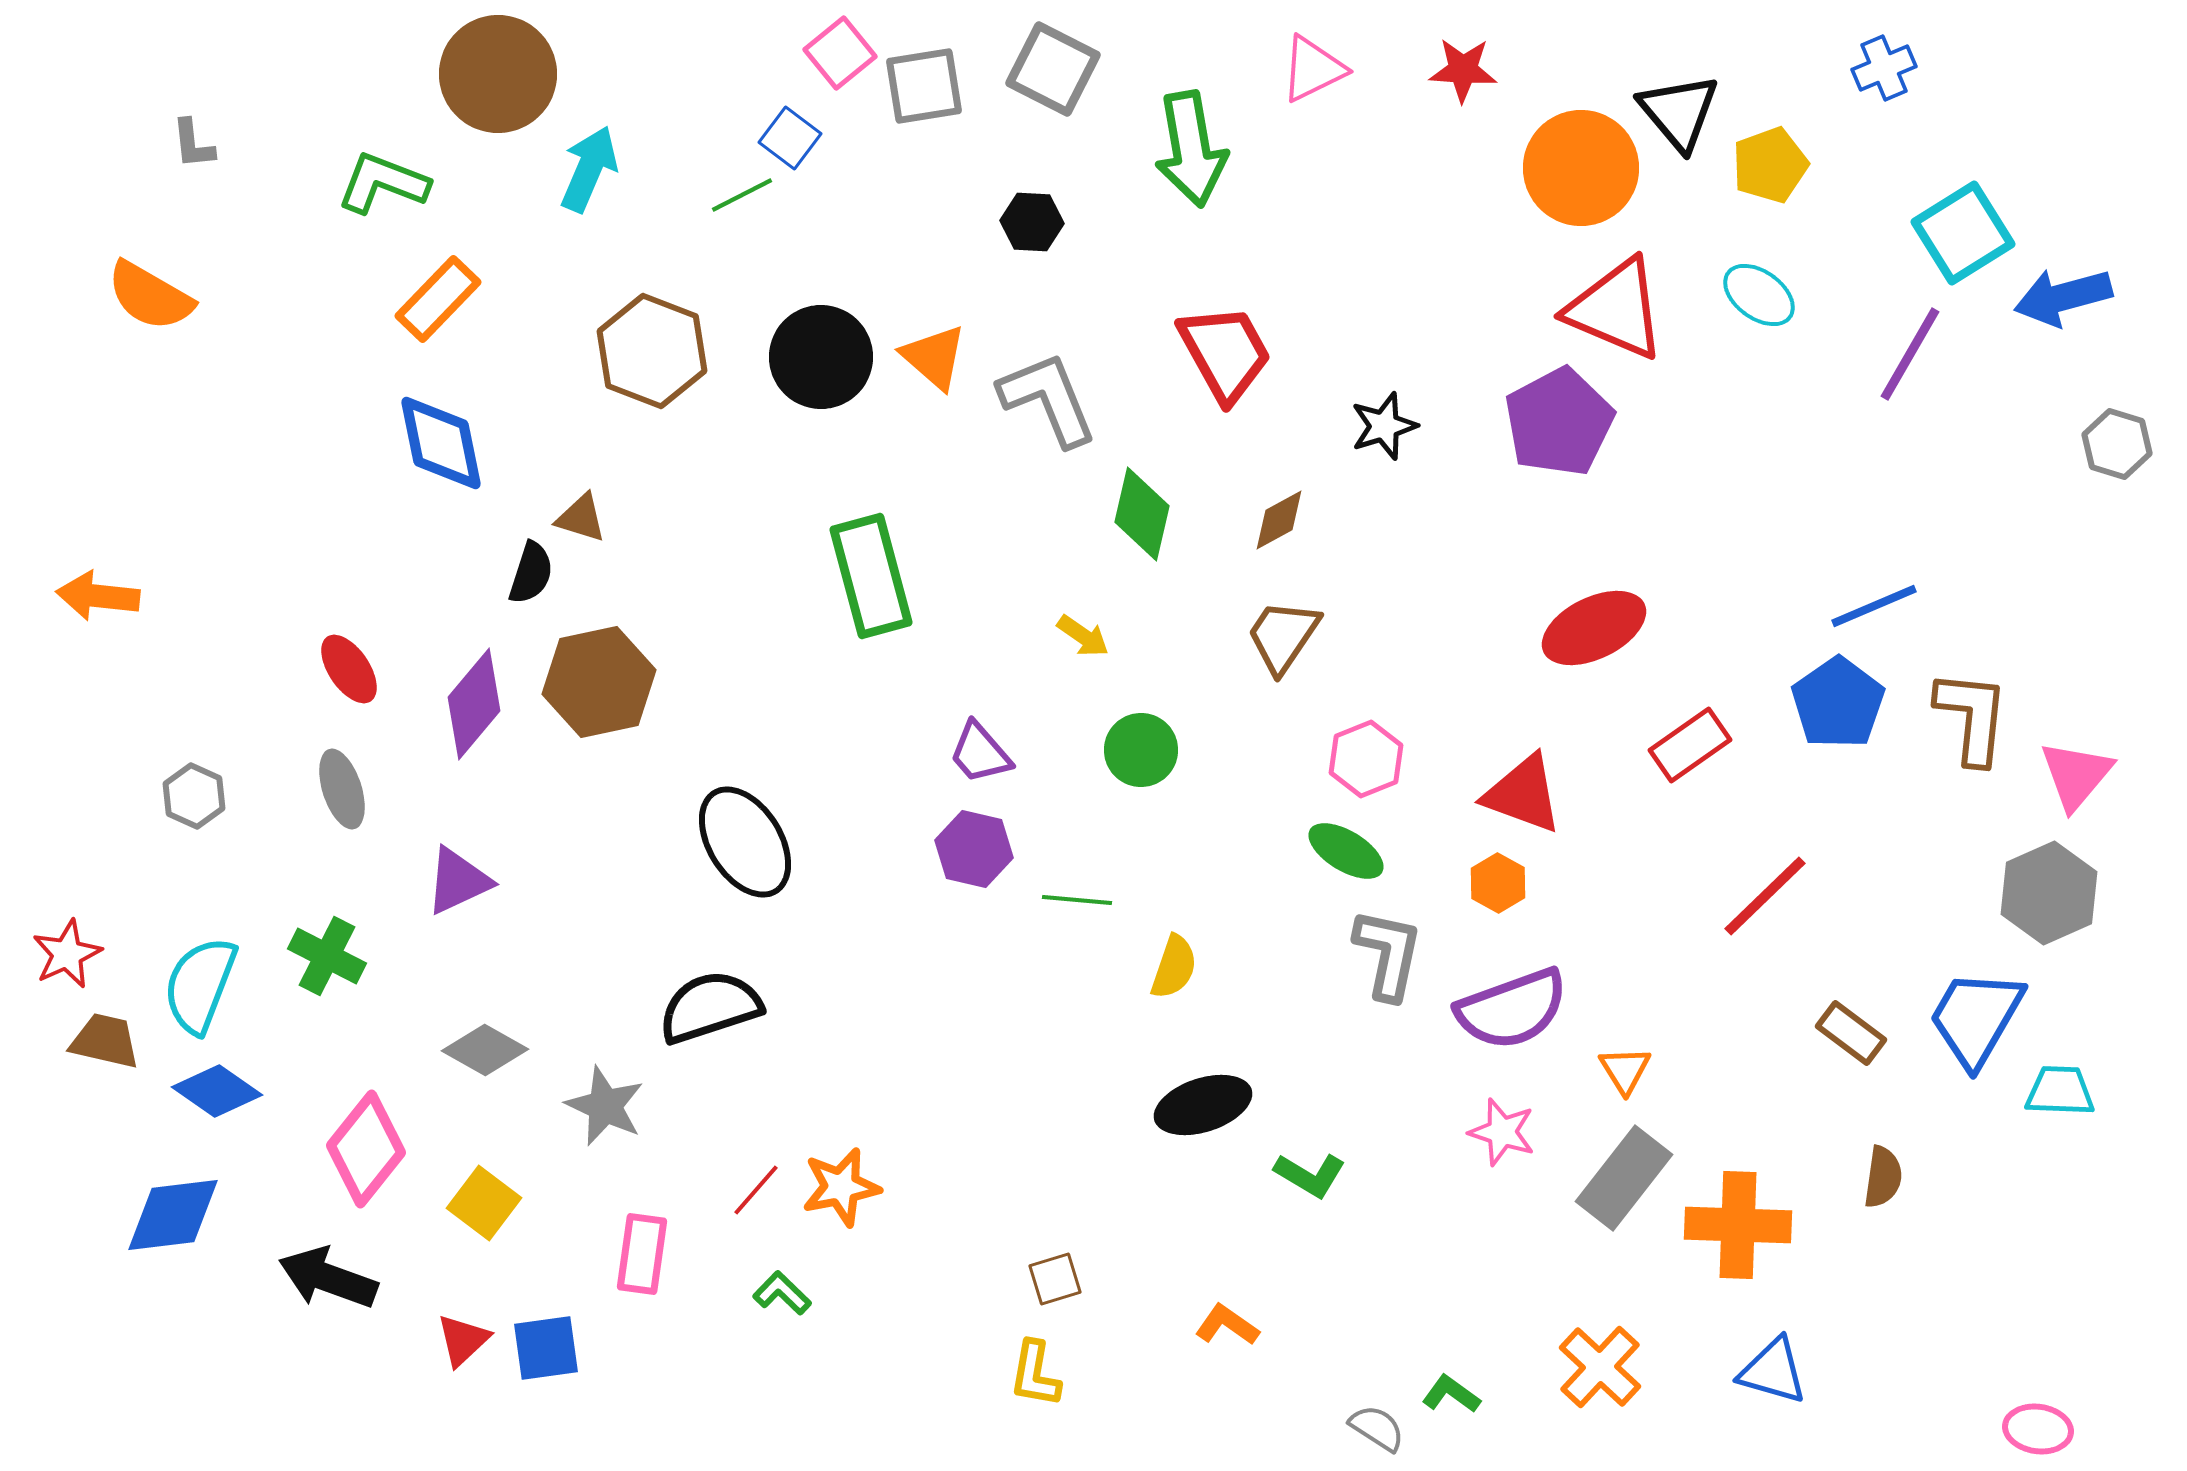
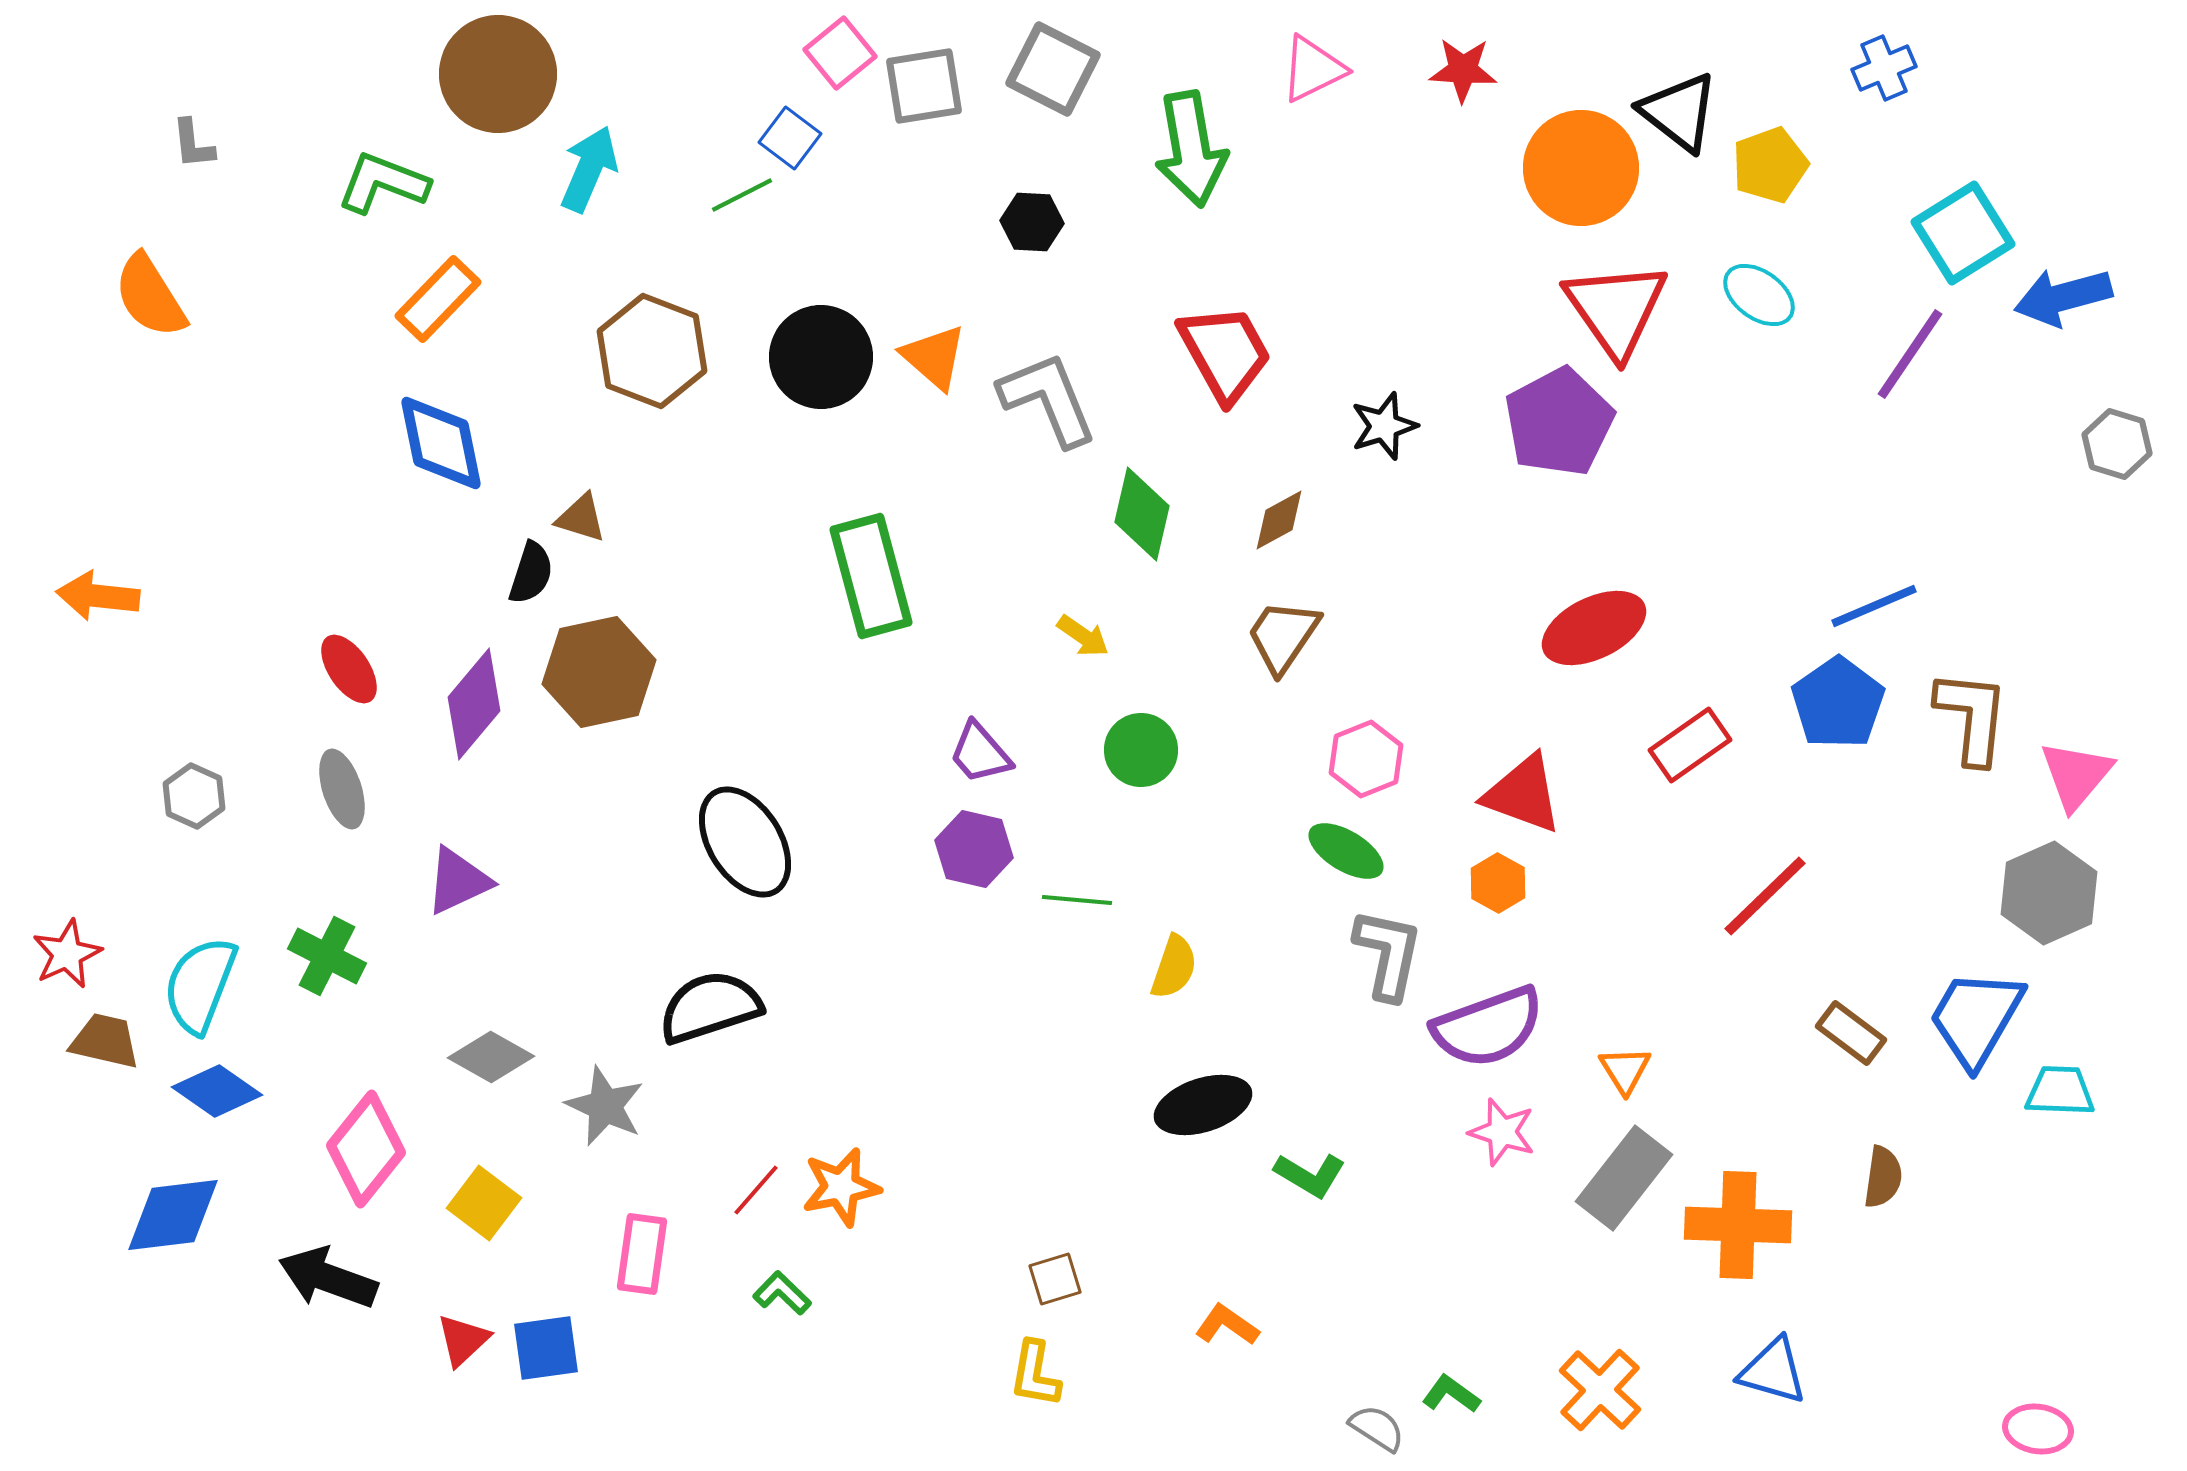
black triangle at (1679, 112): rotated 12 degrees counterclockwise
orange semicircle at (150, 296): rotated 28 degrees clockwise
red triangle at (1616, 309): rotated 32 degrees clockwise
purple line at (1910, 354): rotated 4 degrees clockwise
brown hexagon at (599, 682): moved 10 px up
purple semicircle at (1512, 1009): moved 24 px left, 18 px down
gray diamond at (485, 1050): moved 6 px right, 7 px down
orange cross at (1600, 1367): moved 23 px down
